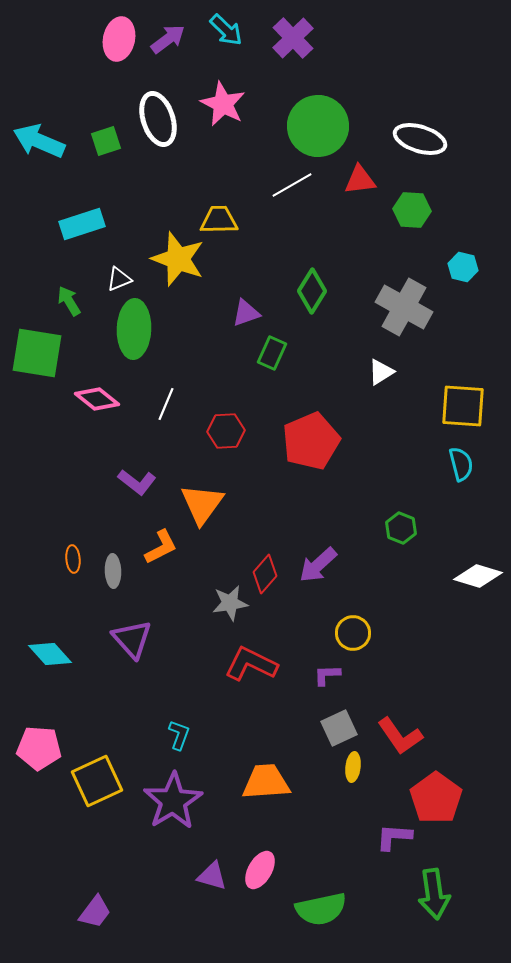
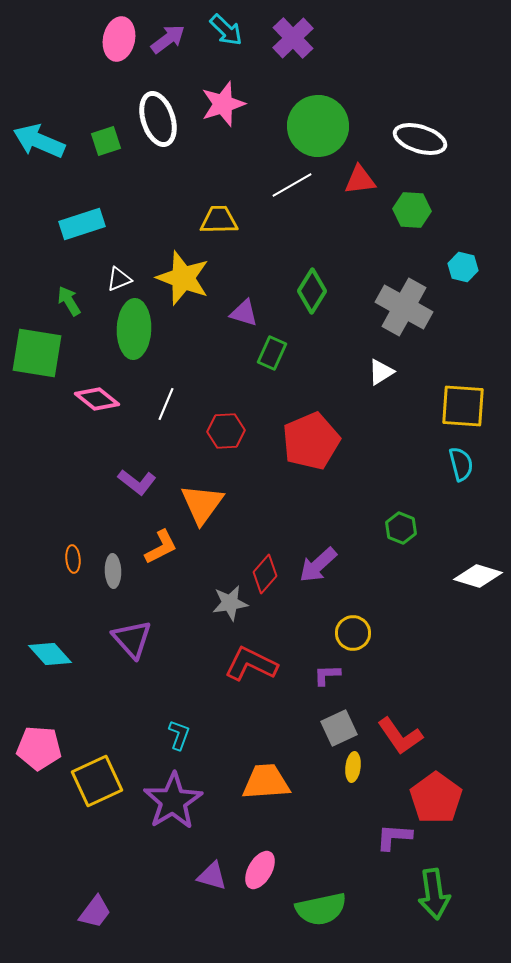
pink star at (223, 104): rotated 27 degrees clockwise
yellow star at (178, 259): moved 5 px right, 19 px down
purple triangle at (246, 313): moved 2 px left; rotated 36 degrees clockwise
